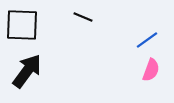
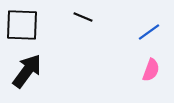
blue line: moved 2 px right, 8 px up
